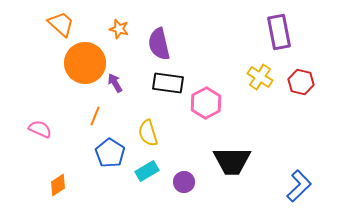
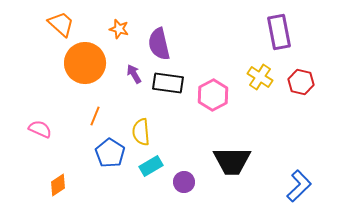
purple arrow: moved 19 px right, 9 px up
pink hexagon: moved 7 px right, 8 px up
yellow semicircle: moved 7 px left, 1 px up; rotated 12 degrees clockwise
cyan rectangle: moved 4 px right, 5 px up
